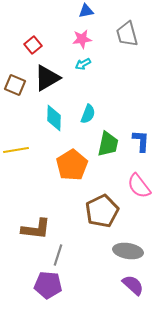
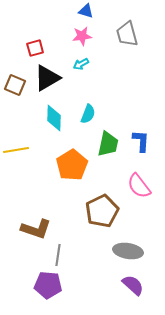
blue triangle: rotated 28 degrees clockwise
pink star: moved 3 px up
red square: moved 2 px right, 3 px down; rotated 24 degrees clockwise
cyan arrow: moved 2 px left
brown L-shape: rotated 12 degrees clockwise
gray line: rotated 10 degrees counterclockwise
